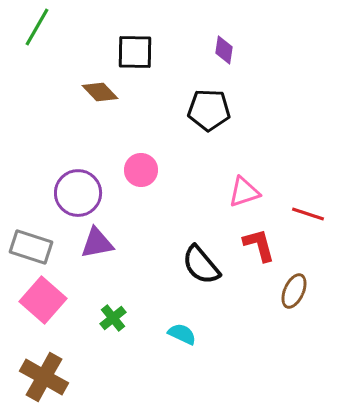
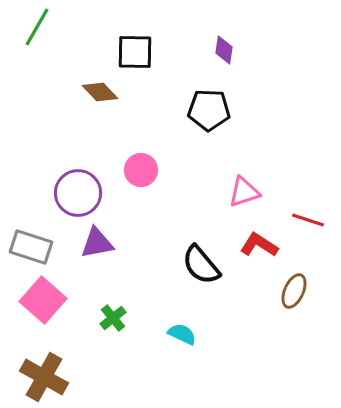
red line: moved 6 px down
red L-shape: rotated 42 degrees counterclockwise
